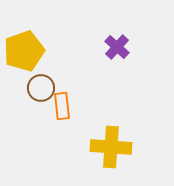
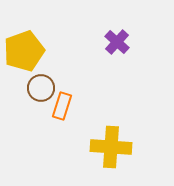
purple cross: moved 5 px up
orange rectangle: rotated 24 degrees clockwise
